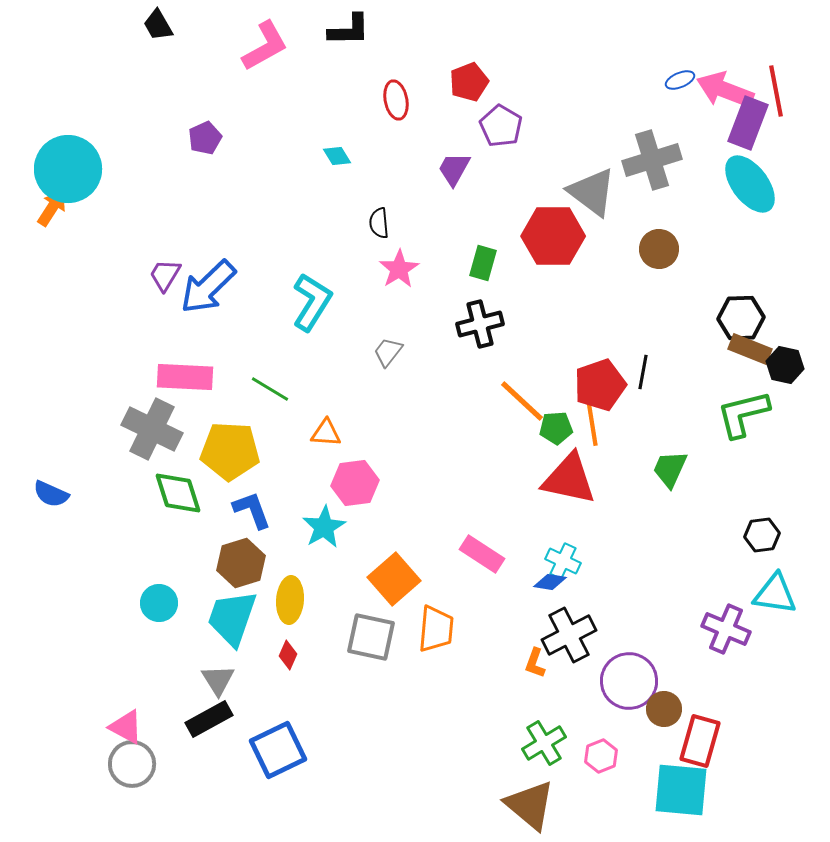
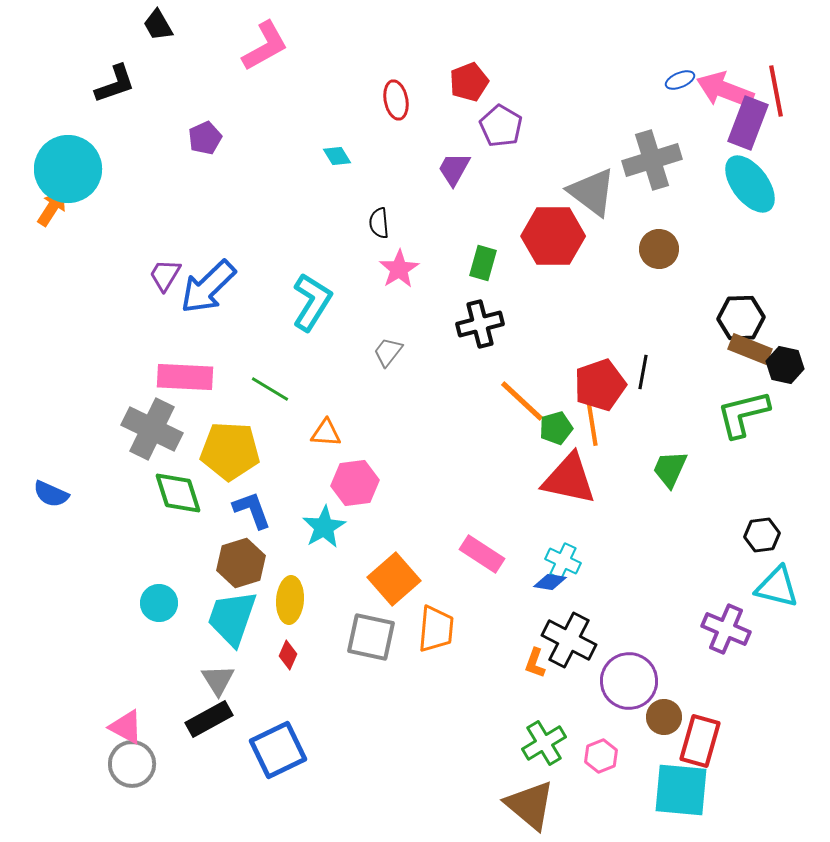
black L-shape at (349, 30): moved 234 px left, 54 px down; rotated 18 degrees counterclockwise
green pentagon at (556, 428): rotated 12 degrees counterclockwise
cyan triangle at (775, 594): moved 2 px right, 7 px up; rotated 6 degrees clockwise
black cross at (569, 635): moved 5 px down; rotated 36 degrees counterclockwise
brown circle at (664, 709): moved 8 px down
